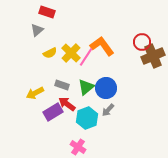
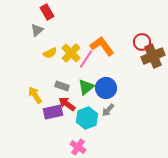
red rectangle: rotated 42 degrees clockwise
pink line: moved 2 px down
gray rectangle: moved 1 px down
yellow arrow: moved 2 px down; rotated 84 degrees clockwise
purple rectangle: rotated 18 degrees clockwise
